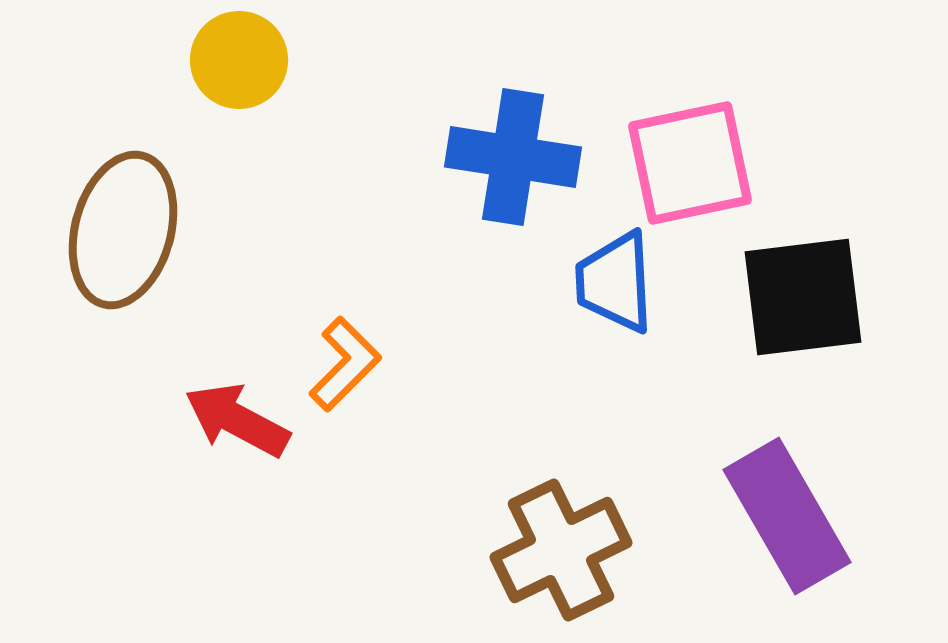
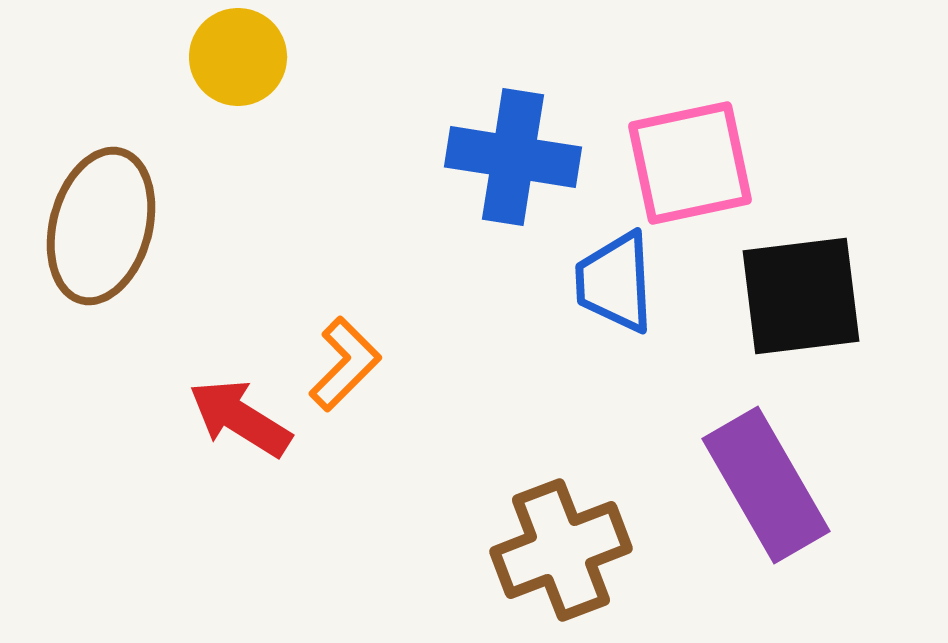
yellow circle: moved 1 px left, 3 px up
brown ellipse: moved 22 px left, 4 px up
black square: moved 2 px left, 1 px up
red arrow: moved 3 px right, 2 px up; rotated 4 degrees clockwise
purple rectangle: moved 21 px left, 31 px up
brown cross: rotated 5 degrees clockwise
